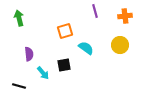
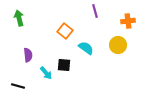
orange cross: moved 3 px right, 5 px down
orange square: rotated 35 degrees counterclockwise
yellow circle: moved 2 px left
purple semicircle: moved 1 px left, 1 px down
black square: rotated 16 degrees clockwise
cyan arrow: moved 3 px right
black line: moved 1 px left
